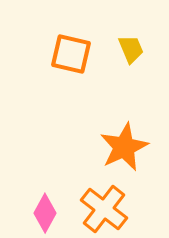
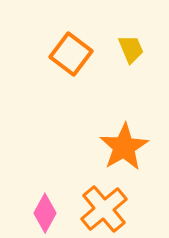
orange square: rotated 24 degrees clockwise
orange star: rotated 6 degrees counterclockwise
orange cross: rotated 12 degrees clockwise
